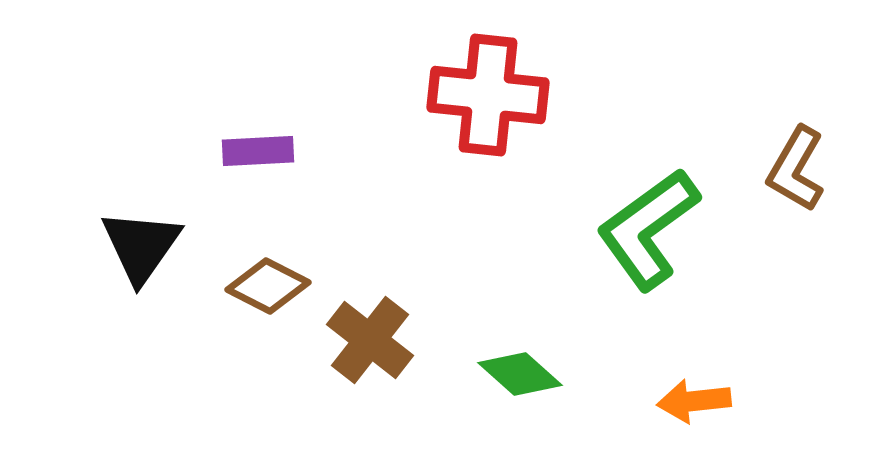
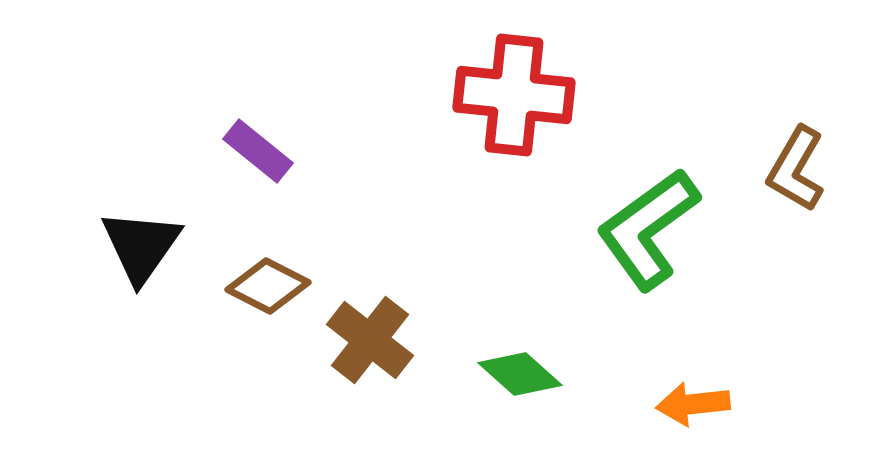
red cross: moved 26 px right
purple rectangle: rotated 42 degrees clockwise
orange arrow: moved 1 px left, 3 px down
